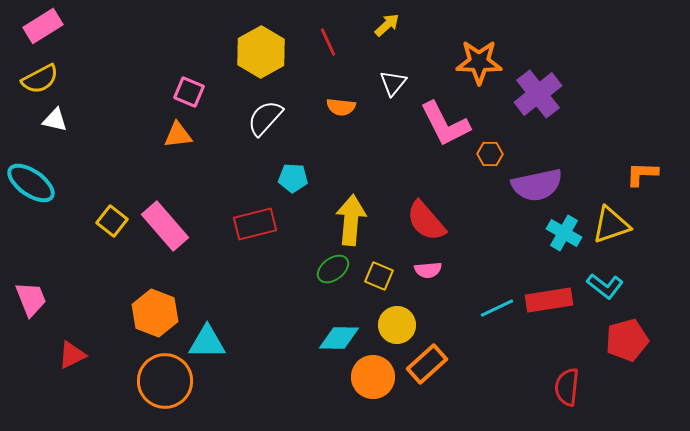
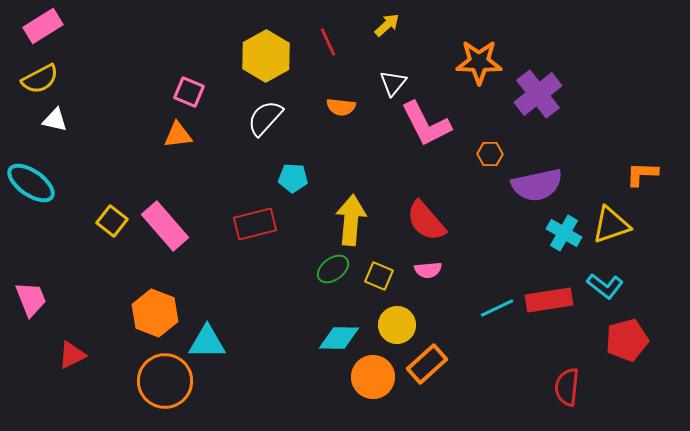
yellow hexagon at (261, 52): moved 5 px right, 4 px down
pink L-shape at (445, 124): moved 19 px left
